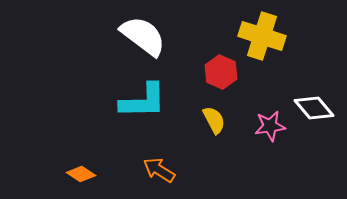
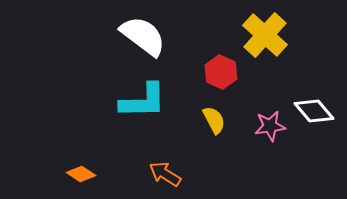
yellow cross: moved 3 px right, 1 px up; rotated 24 degrees clockwise
white diamond: moved 3 px down
orange arrow: moved 6 px right, 4 px down
